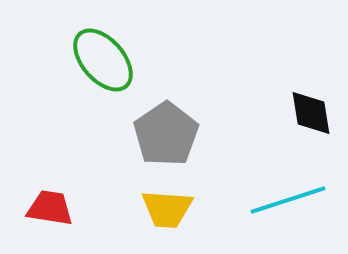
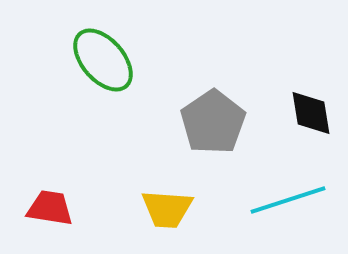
gray pentagon: moved 47 px right, 12 px up
